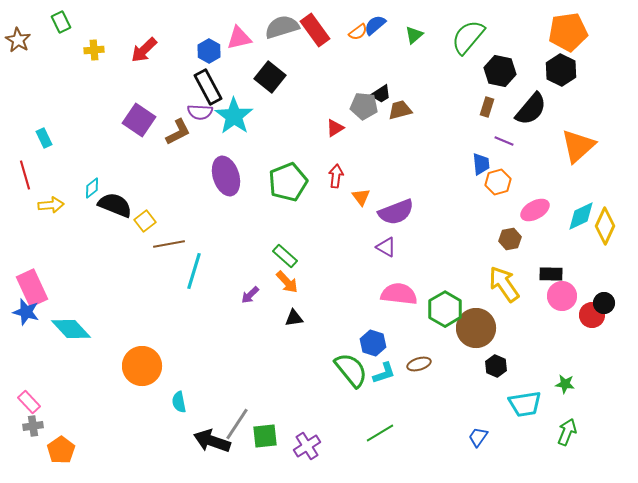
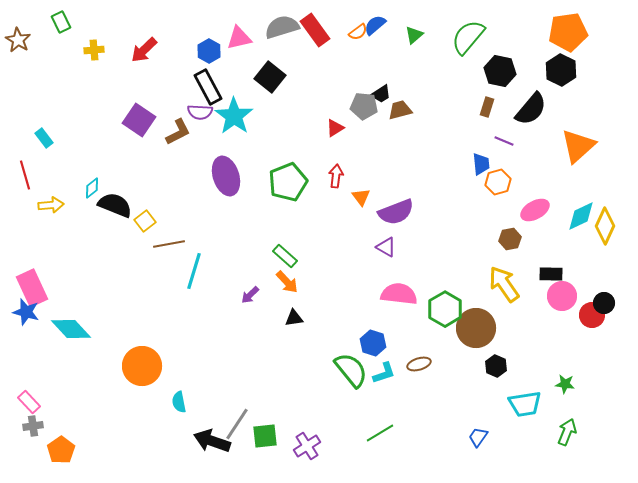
cyan rectangle at (44, 138): rotated 12 degrees counterclockwise
